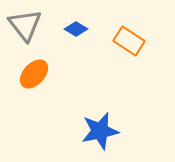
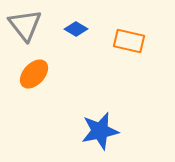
orange rectangle: rotated 20 degrees counterclockwise
